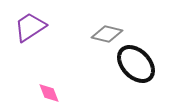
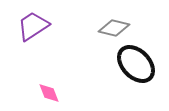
purple trapezoid: moved 3 px right, 1 px up
gray diamond: moved 7 px right, 6 px up
